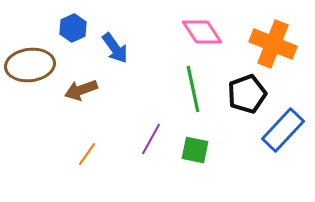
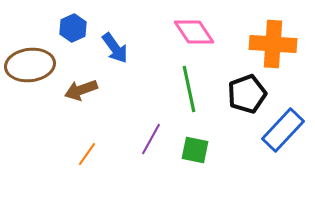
pink diamond: moved 8 px left
orange cross: rotated 18 degrees counterclockwise
green line: moved 4 px left
